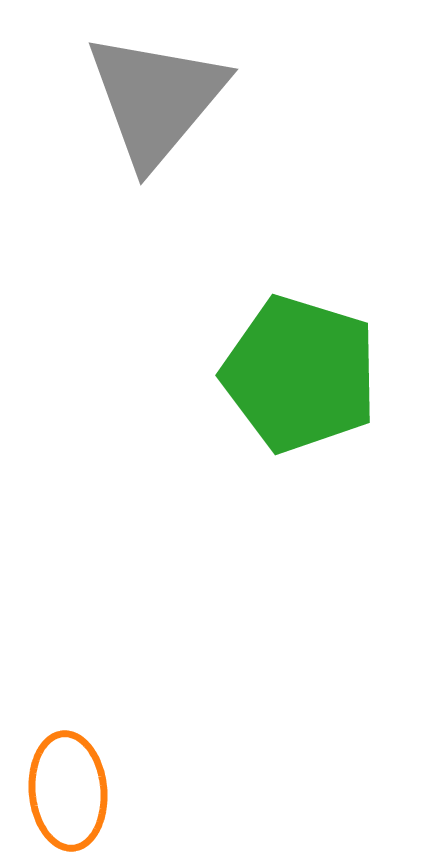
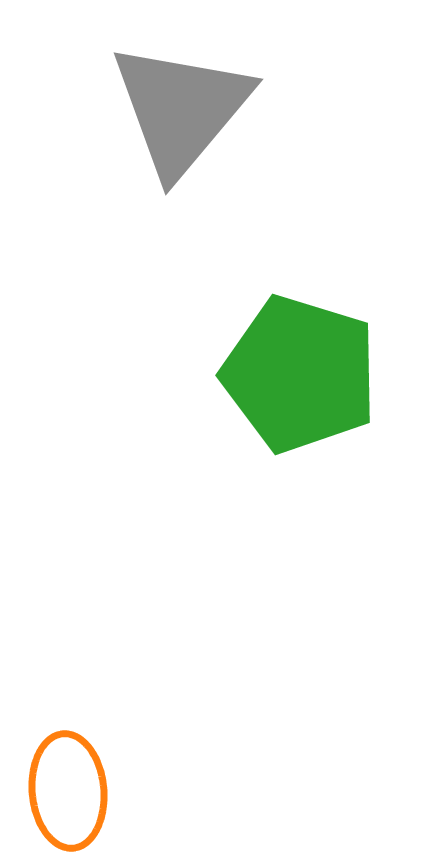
gray triangle: moved 25 px right, 10 px down
